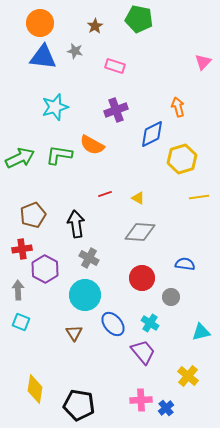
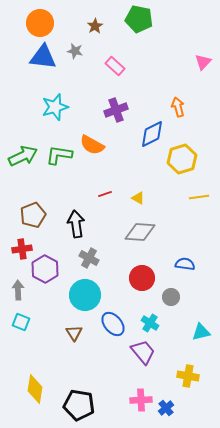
pink rectangle: rotated 24 degrees clockwise
green arrow: moved 3 px right, 2 px up
yellow cross: rotated 30 degrees counterclockwise
